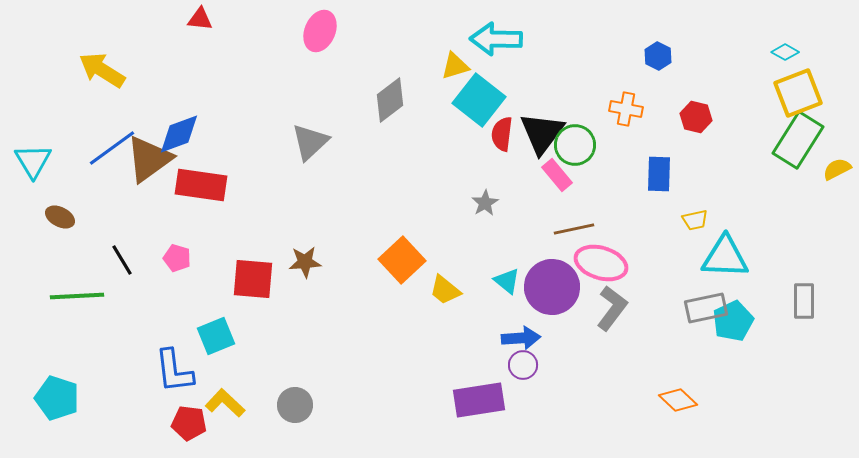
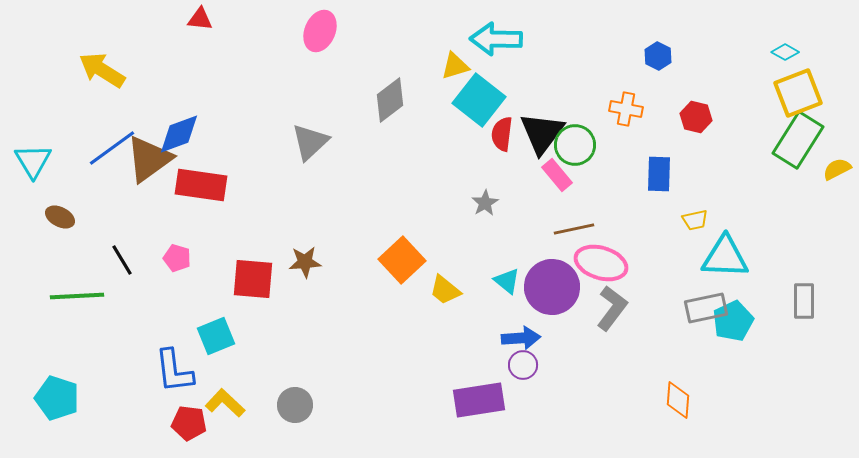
orange diamond at (678, 400): rotated 51 degrees clockwise
